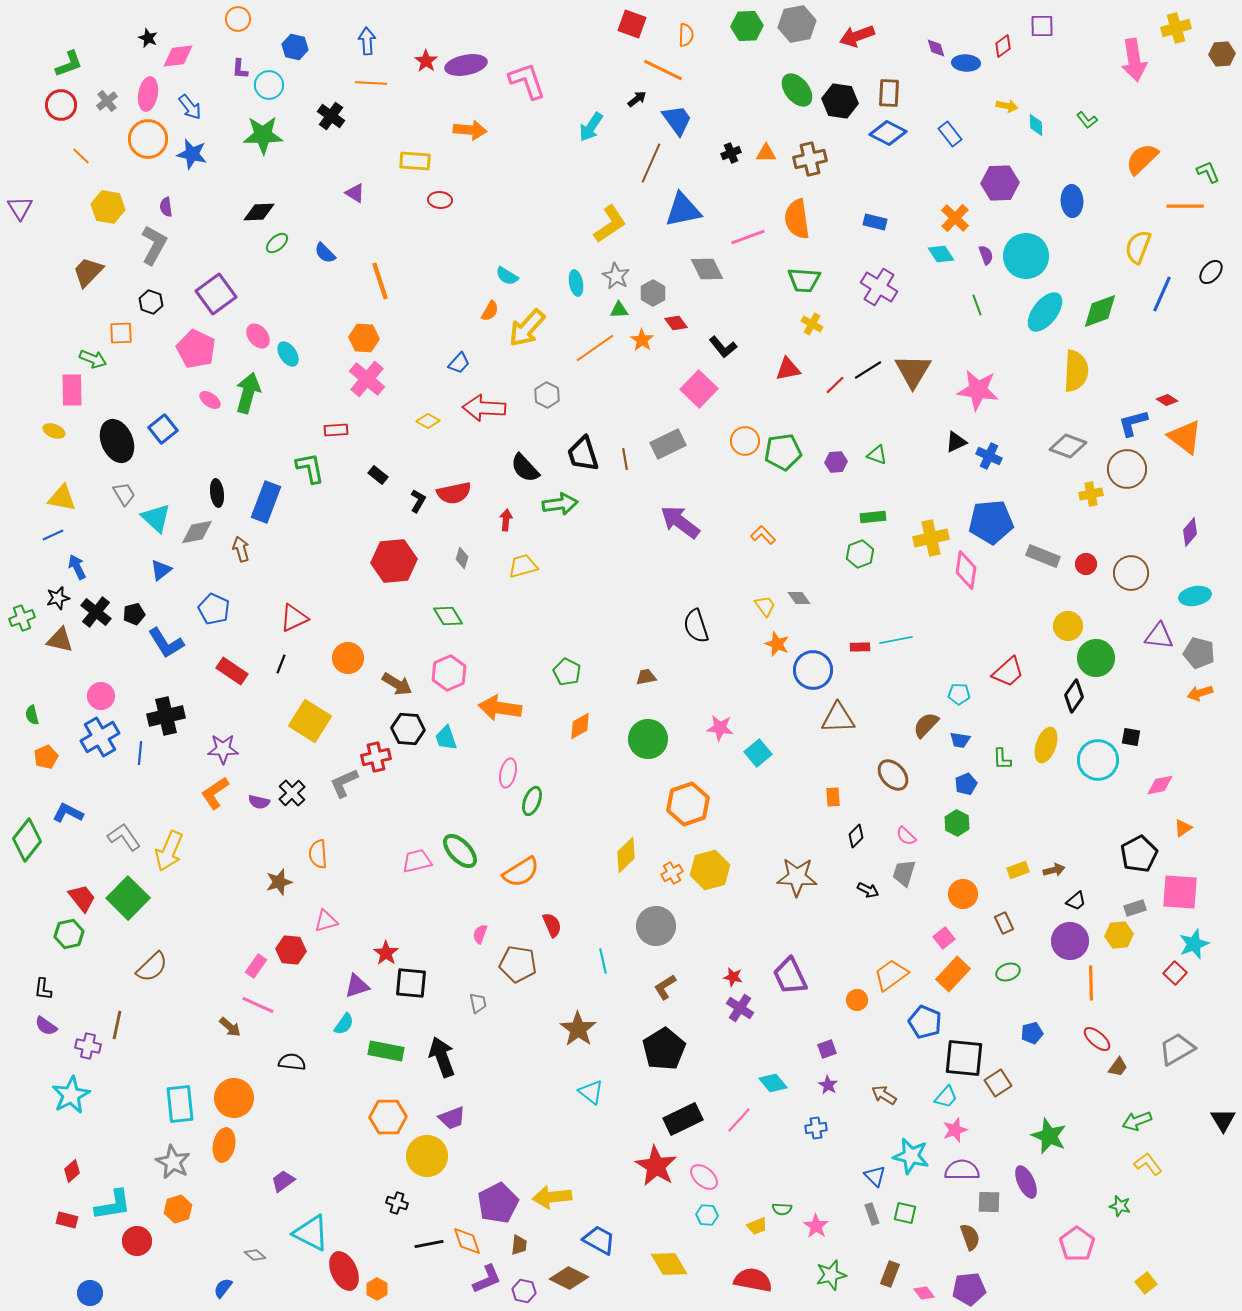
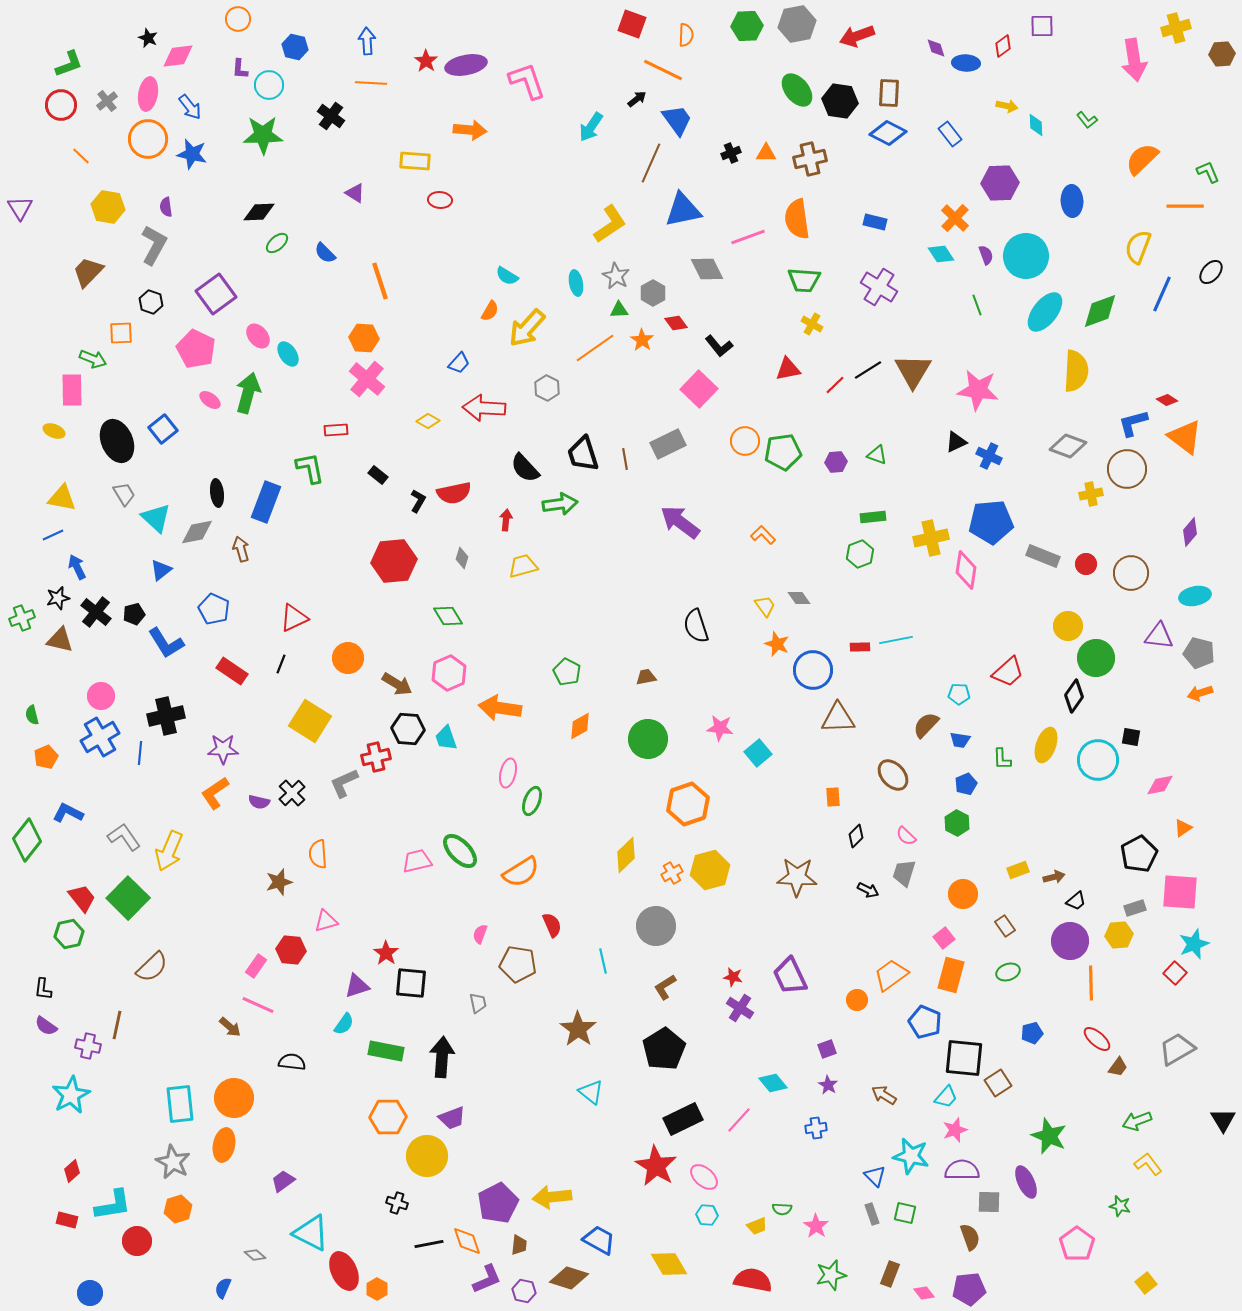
black L-shape at (723, 347): moved 4 px left, 1 px up
gray hexagon at (547, 395): moved 7 px up
brown arrow at (1054, 870): moved 7 px down
brown rectangle at (1004, 923): moved 1 px right, 3 px down; rotated 10 degrees counterclockwise
orange rectangle at (953, 974): moved 2 px left, 1 px down; rotated 28 degrees counterclockwise
black arrow at (442, 1057): rotated 24 degrees clockwise
brown diamond at (569, 1278): rotated 9 degrees counterclockwise
blue semicircle at (223, 1288): rotated 15 degrees counterclockwise
